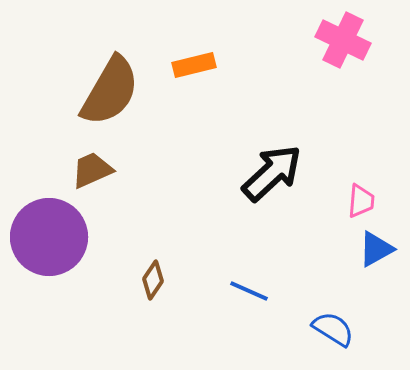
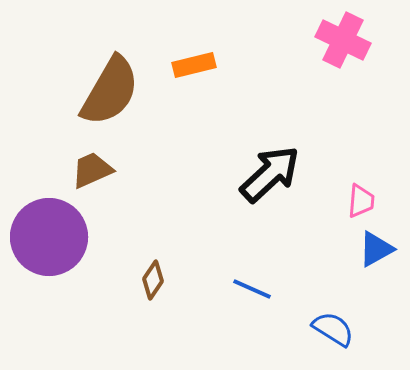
black arrow: moved 2 px left, 1 px down
blue line: moved 3 px right, 2 px up
